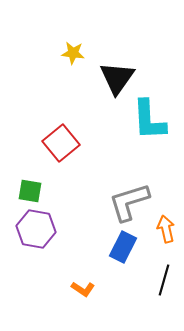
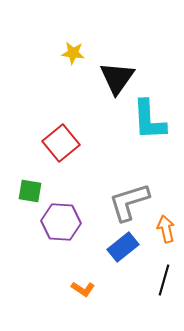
purple hexagon: moved 25 px right, 7 px up; rotated 6 degrees counterclockwise
blue rectangle: rotated 24 degrees clockwise
